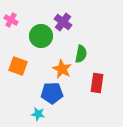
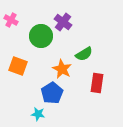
green semicircle: moved 3 px right; rotated 48 degrees clockwise
blue pentagon: rotated 30 degrees counterclockwise
